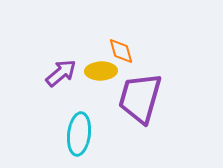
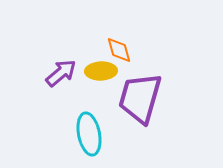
orange diamond: moved 2 px left, 1 px up
cyan ellipse: moved 10 px right; rotated 18 degrees counterclockwise
